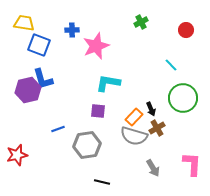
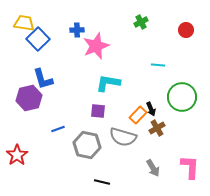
blue cross: moved 5 px right
blue square: moved 1 px left, 6 px up; rotated 25 degrees clockwise
cyan line: moved 13 px left; rotated 40 degrees counterclockwise
purple hexagon: moved 1 px right, 8 px down
green circle: moved 1 px left, 1 px up
orange rectangle: moved 4 px right, 2 px up
gray semicircle: moved 11 px left, 1 px down
gray hexagon: rotated 20 degrees clockwise
red star: rotated 20 degrees counterclockwise
pink L-shape: moved 2 px left, 3 px down
